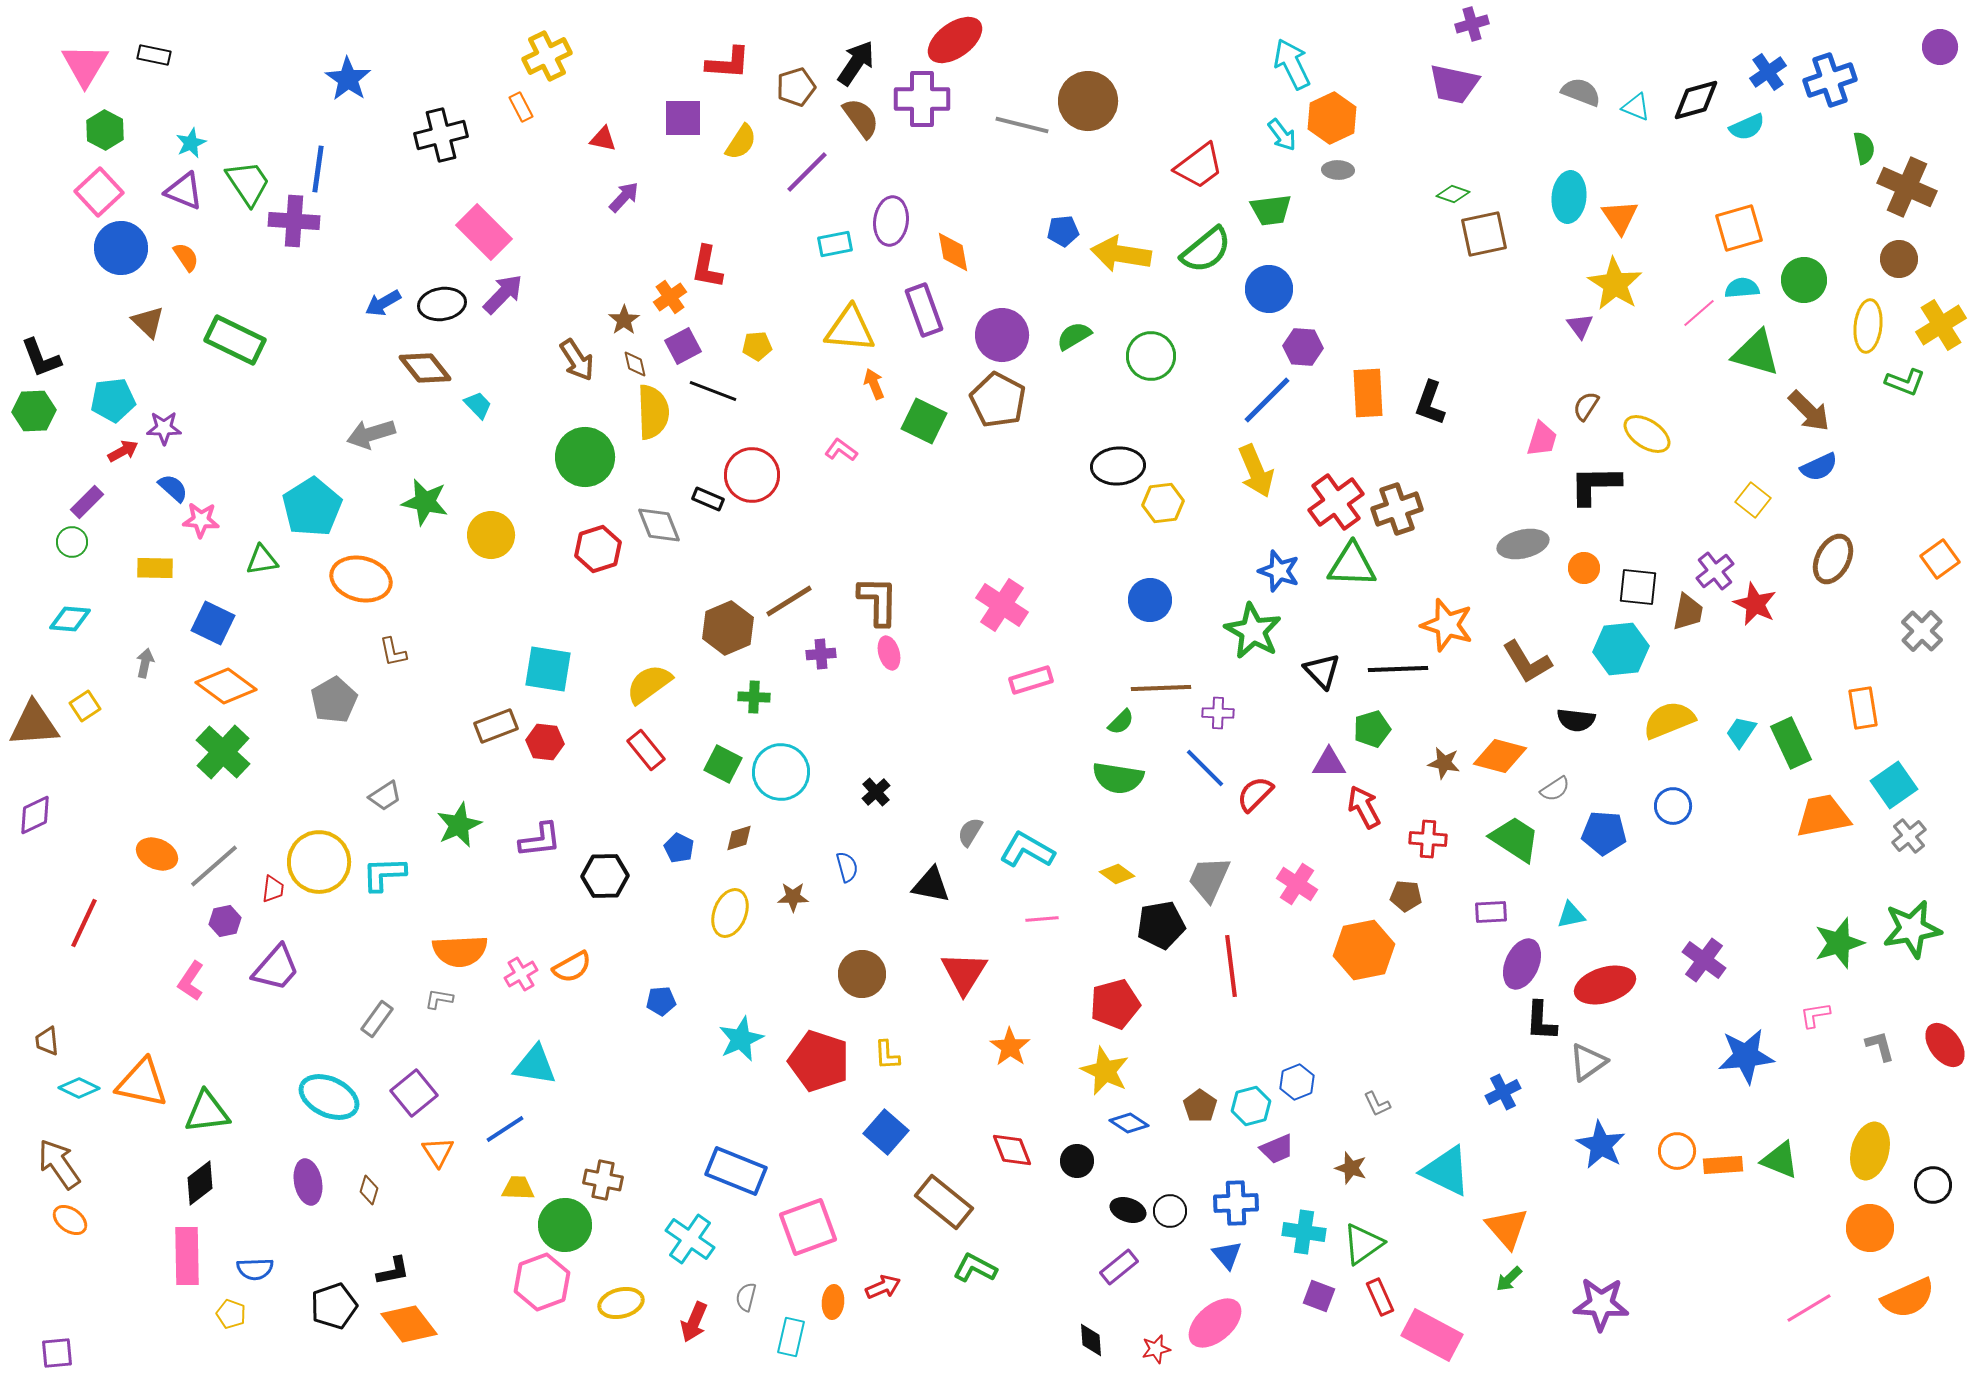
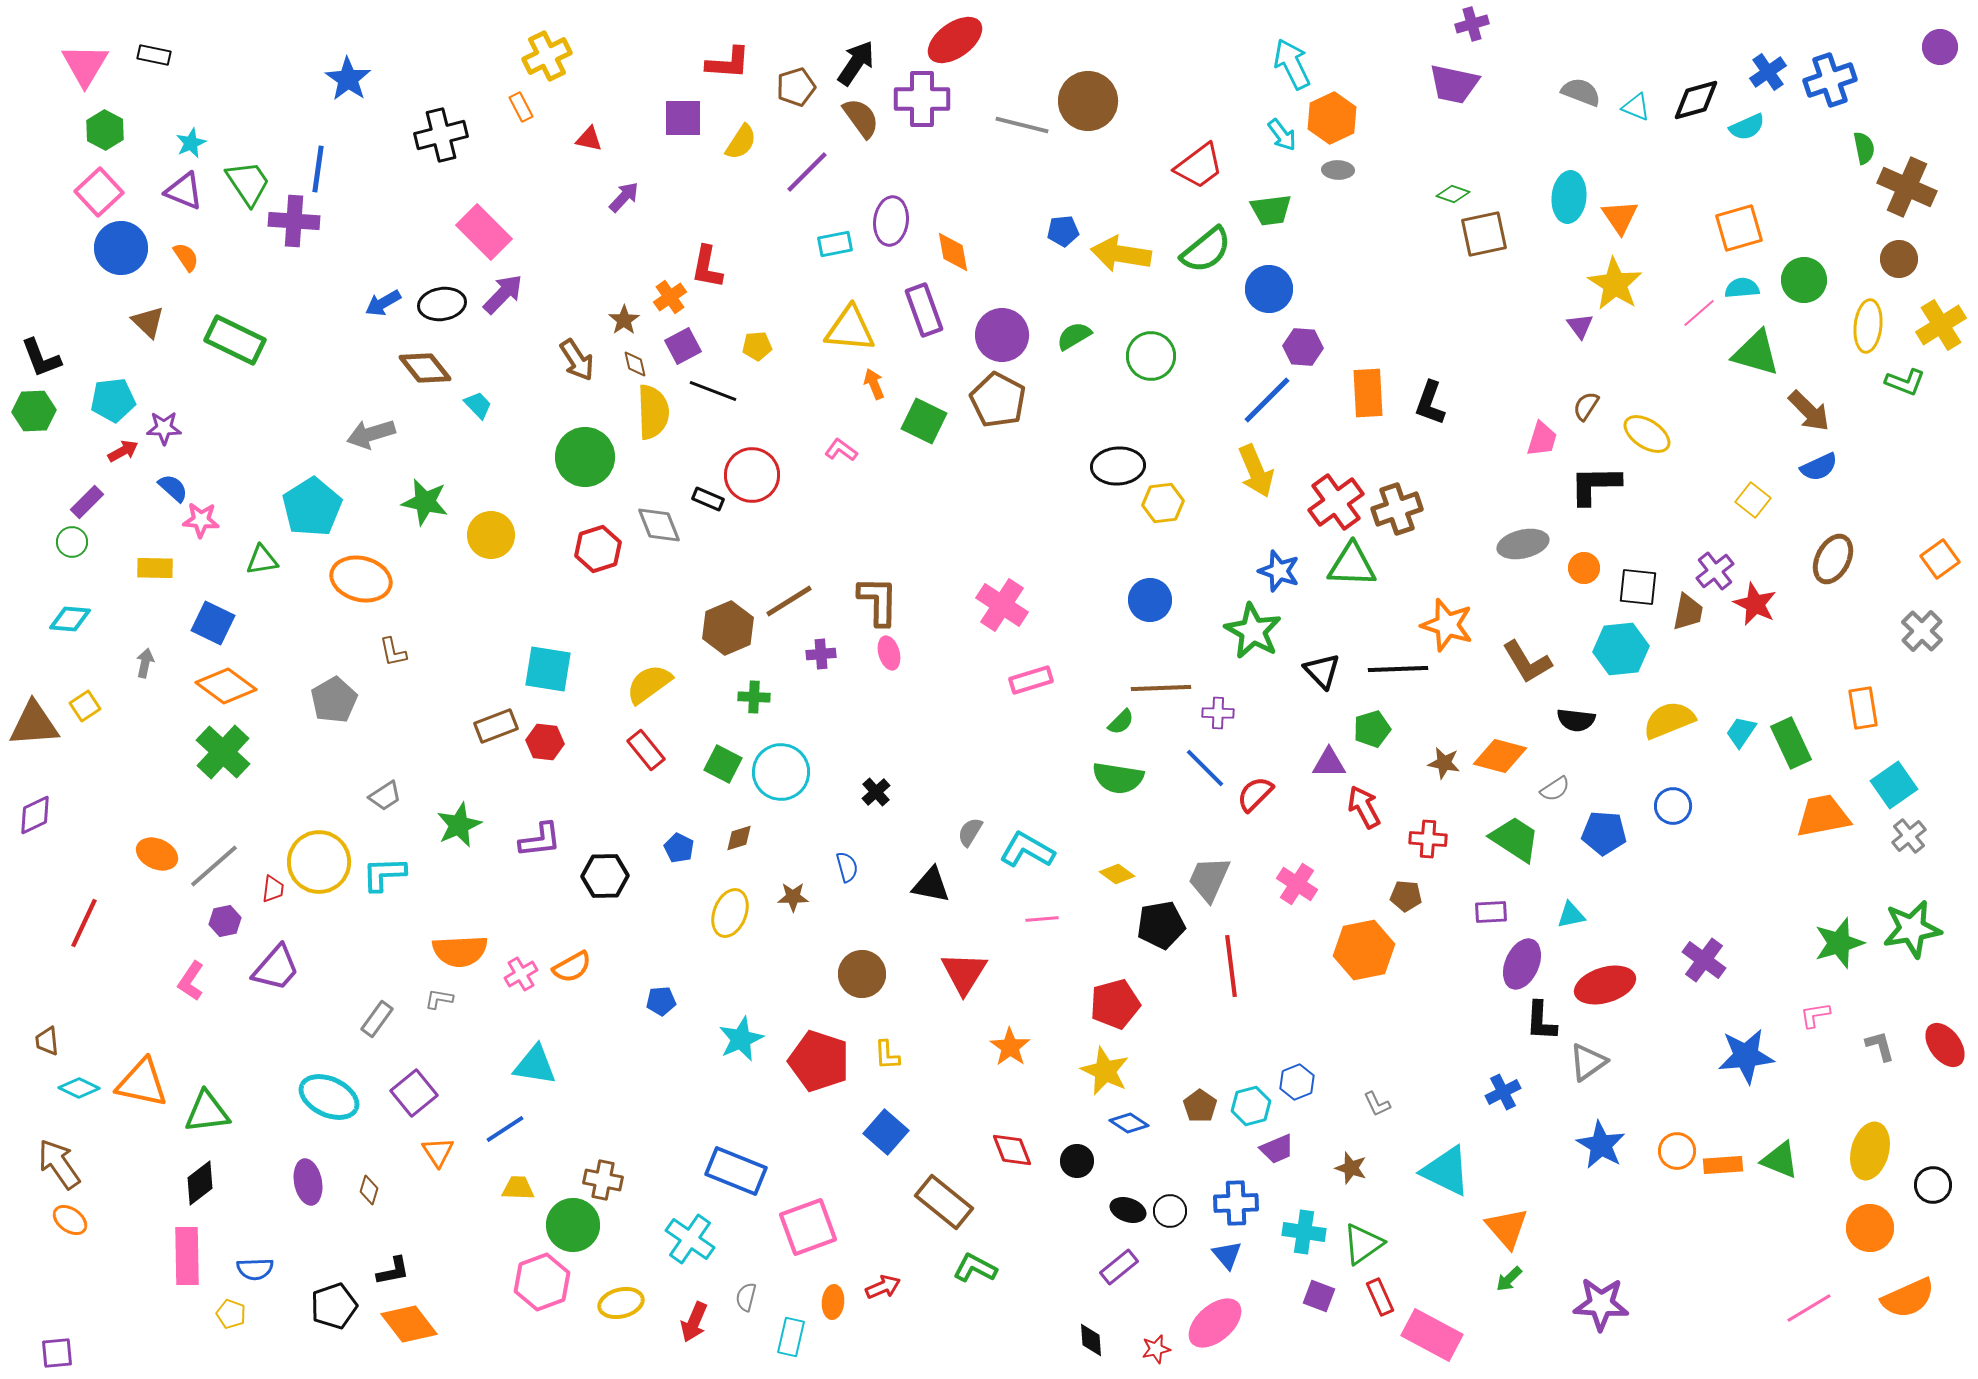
red triangle at (603, 139): moved 14 px left
green circle at (565, 1225): moved 8 px right
